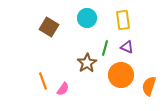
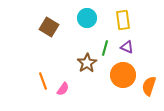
orange circle: moved 2 px right
